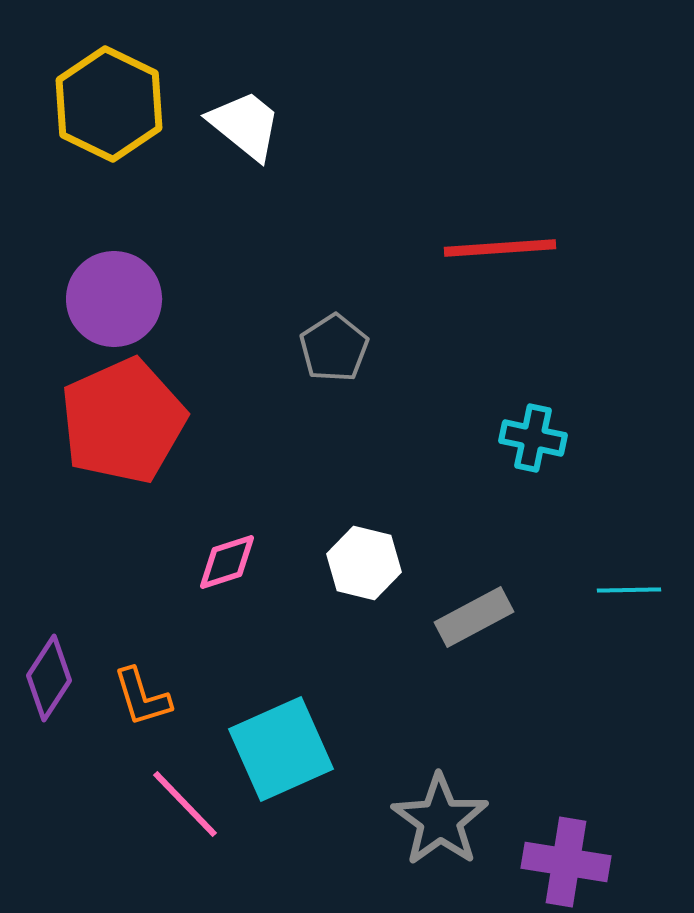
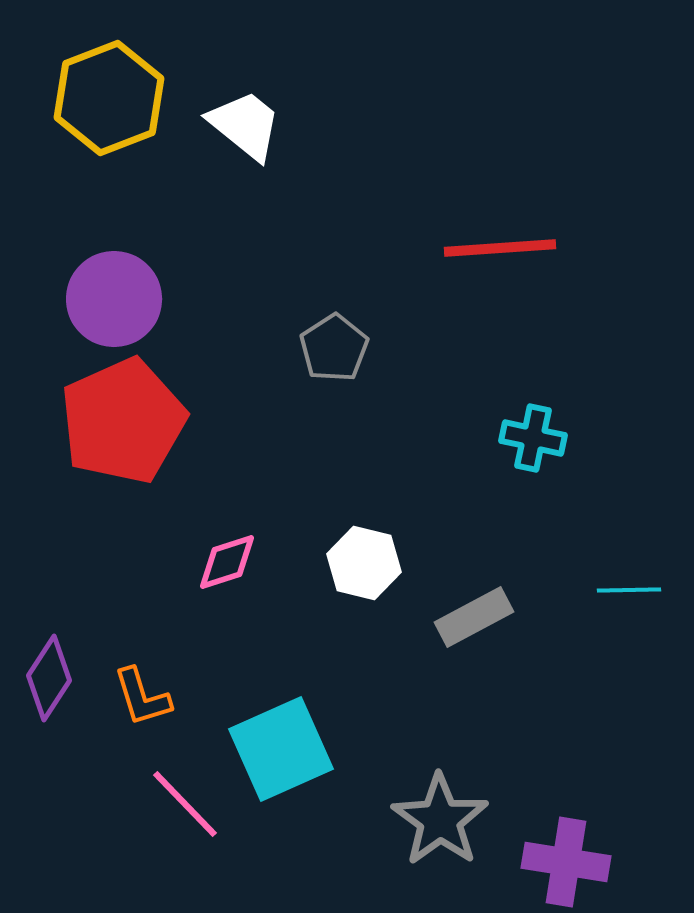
yellow hexagon: moved 6 px up; rotated 13 degrees clockwise
